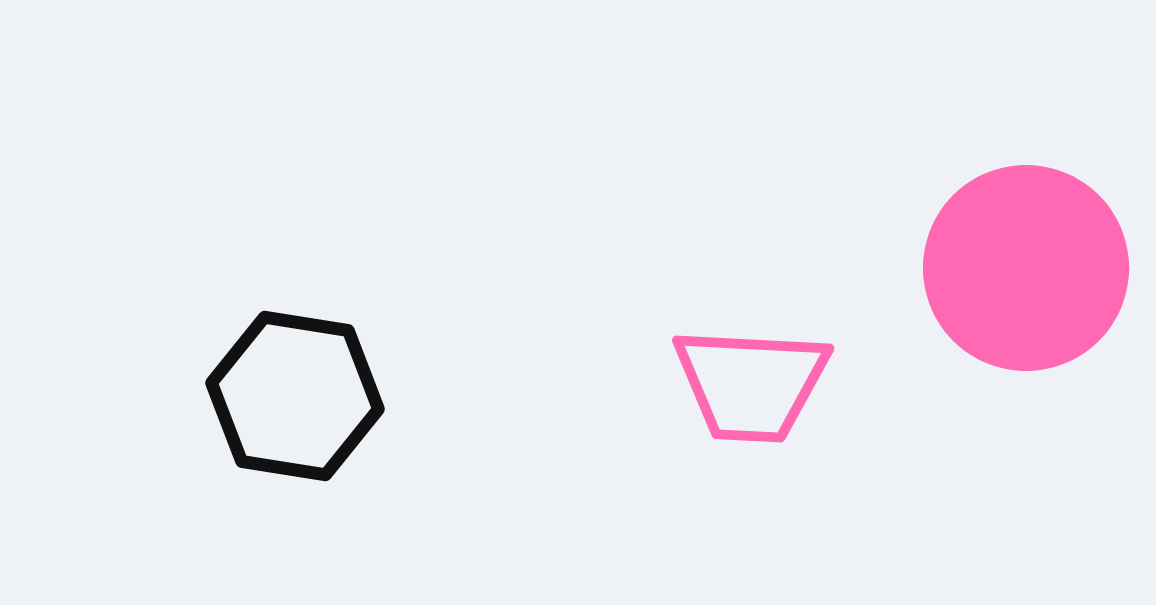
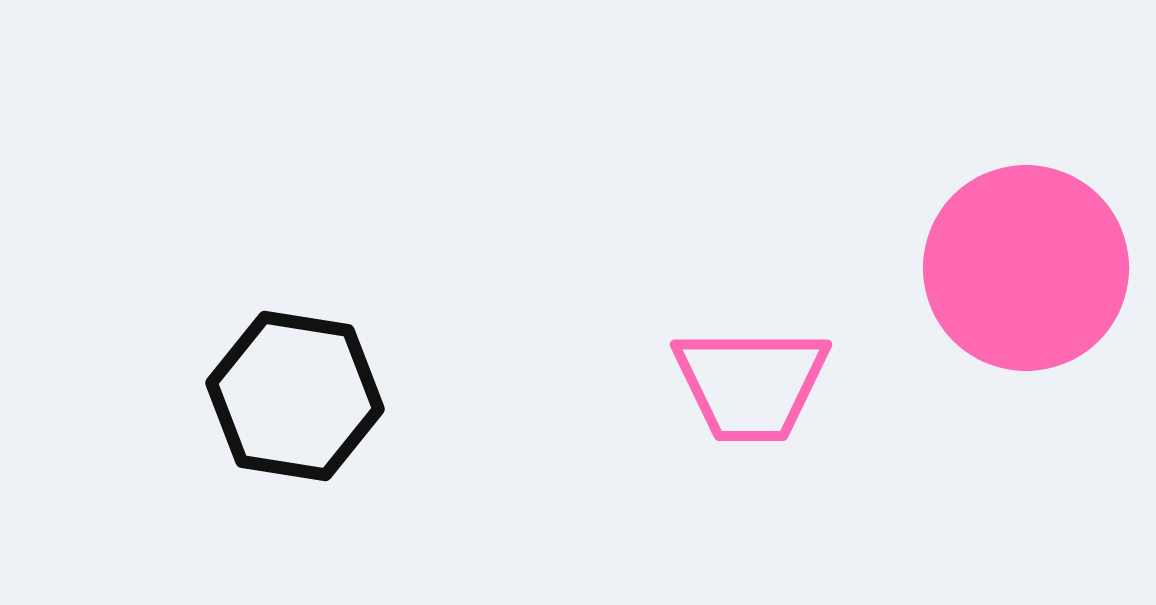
pink trapezoid: rotated 3 degrees counterclockwise
